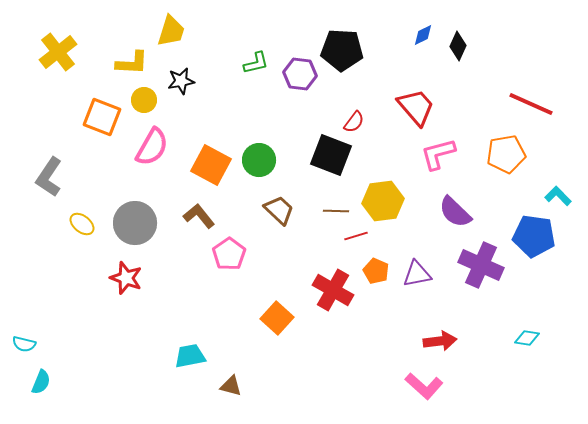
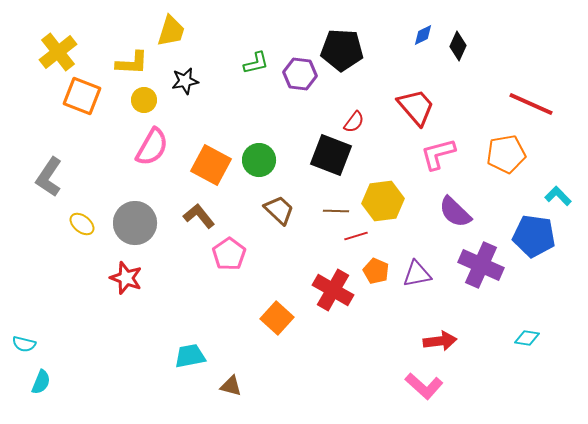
black star at (181, 81): moved 4 px right
orange square at (102, 117): moved 20 px left, 21 px up
